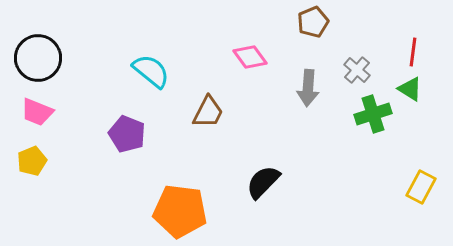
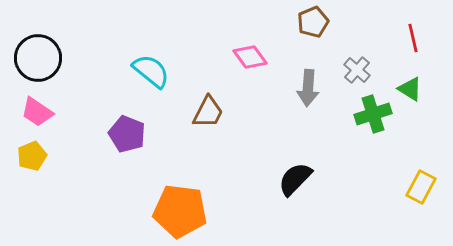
red line: moved 14 px up; rotated 20 degrees counterclockwise
pink trapezoid: rotated 12 degrees clockwise
yellow pentagon: moved 5 px up
black semicircle: moved 32 px right, 3 px up
